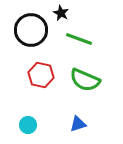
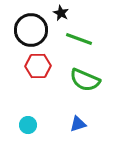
red hexagon: moved 3 px left, 9 px up; rotated 15 degrees counterclockwise
